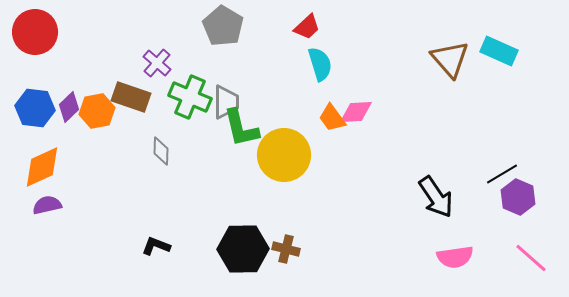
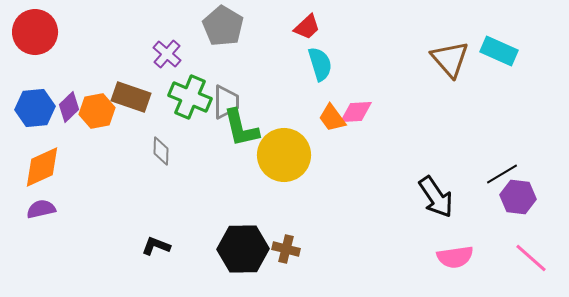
purple cross: moved 10 px right, 9 px up
blue hexagon: rotated 12 degrees counterclockwise
purple hexagon: rotated 16 degrees counterclockwise
purple semicircle: moved 6 px left, 4 px down
